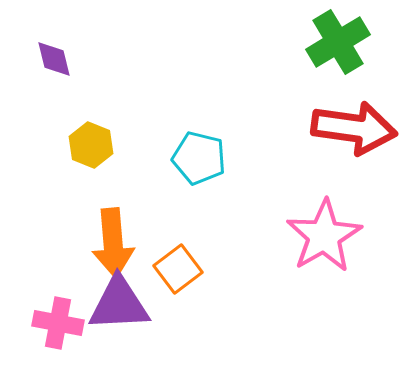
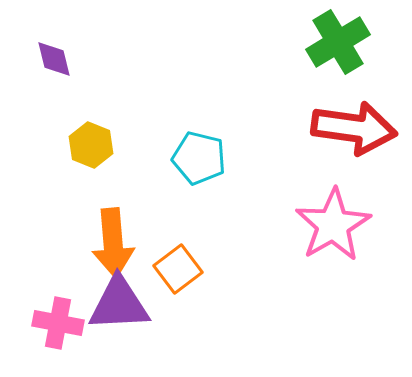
pink star: moved 9 px right, 11 px up
